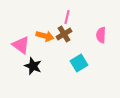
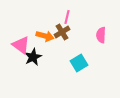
brown cross: moved 2 px left, 2 px up
black star: moved 9 px up; rotated 24 degrees clockwise
